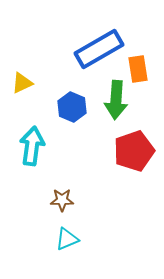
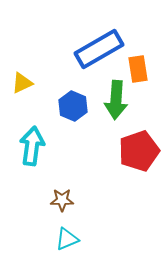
blue hexagon: moved 1 px right, 1 px up
red pentagon: moved 5 px right
